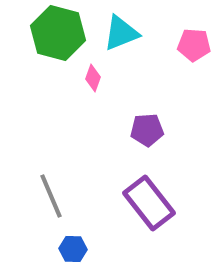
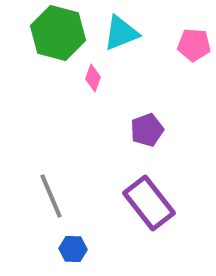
purple pentagon: rotated 16 degrees counterclockwise
